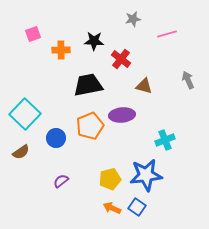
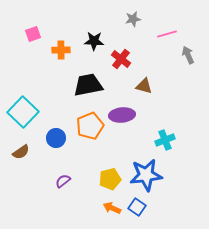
gray arrow: moved 25 px up
cyan square: moved 2 px left, 2 px up
purple semicircle: moved 2 px right
